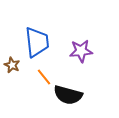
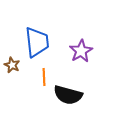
purple star: rotated 25 degrees counterclockwise
orange line: rotated 36 degrees clockwise
